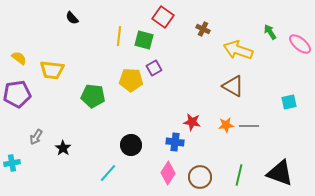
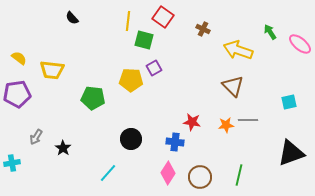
yellow line: moved 9 px right, 15 px up
brown triangle: rotated 15 degrees clockwise
green pentagon: moved 2 px down
gray line: moved 1 px left, 6 px up
black circle: moved 6 px up
black triangle: moved 11 px right, 20 px up; rotated 40 degrees counterclockwise
